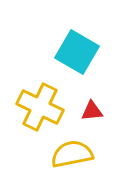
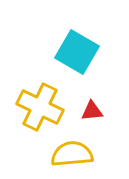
yellow semicircle: rotated 6 degrees clockwise
